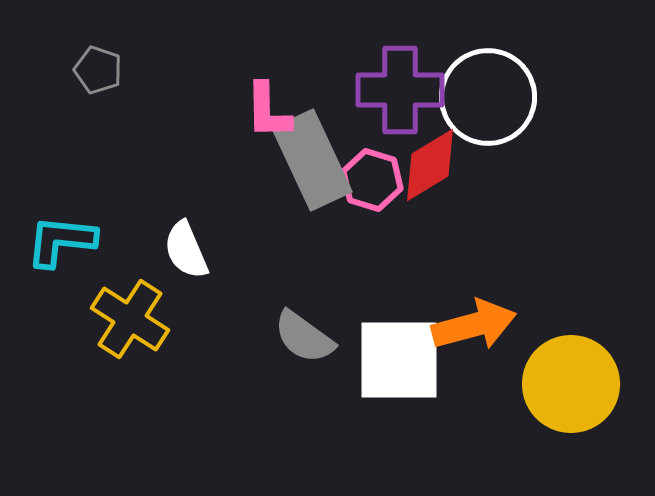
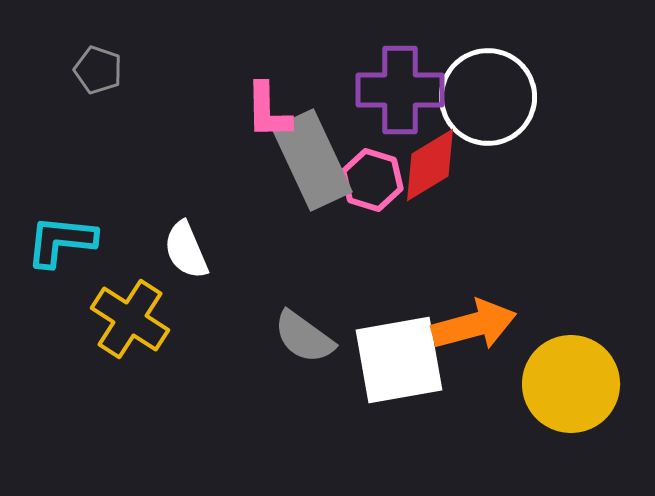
white square: rotated 10 degrees counterclockwise
